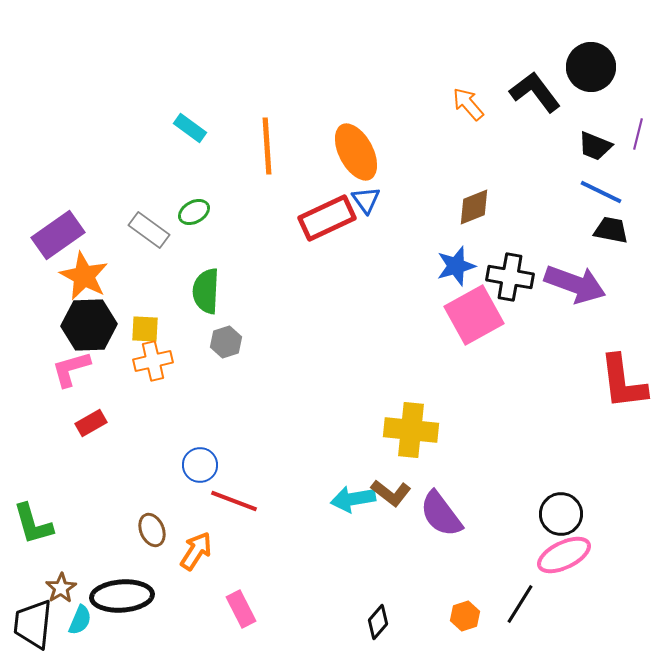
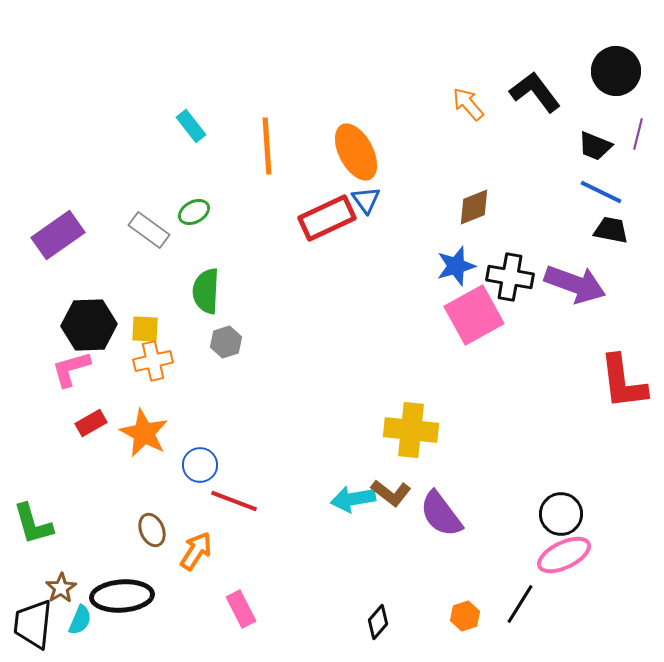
black circle at (591, 67): moved 25 px right, 4 px down
cyan rectangle at (190, 128): moved 1 px right, 2 px up; rotated 16 degrees clockwise
orange star at (84, 276): moved 60 px right, 157 px down
